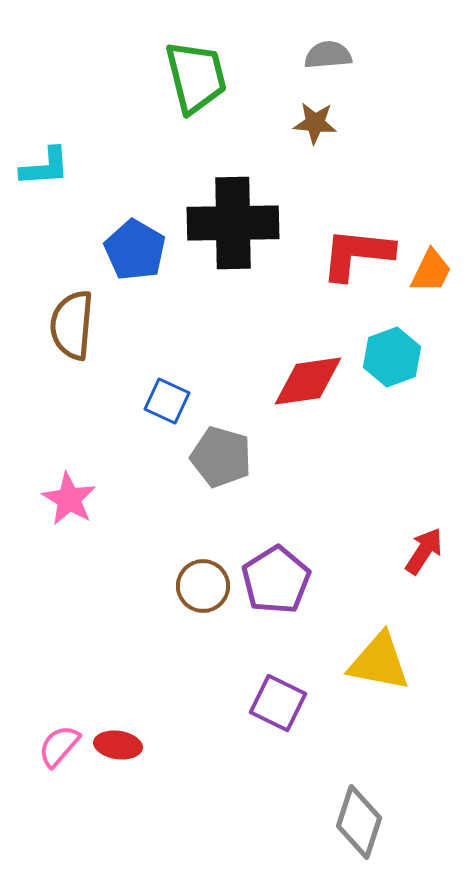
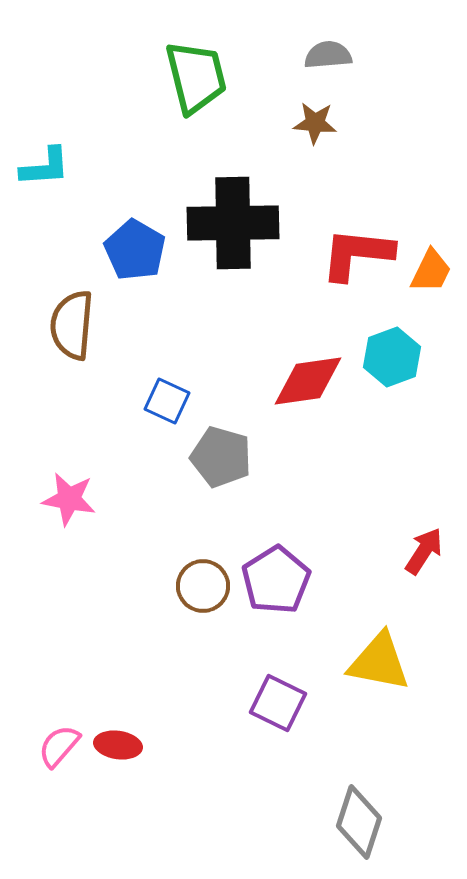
pink star: rotated 20 degrees counterclockwise
